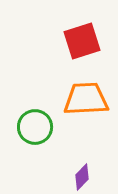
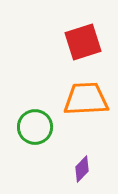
red square: moved 1 px right, 1 px down
purple diamond: moved 8 px up
